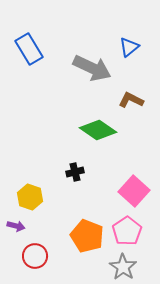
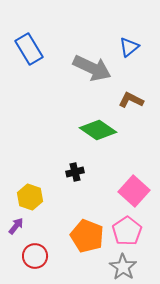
purple arrow: rotated 66 degrees counterclockwise
